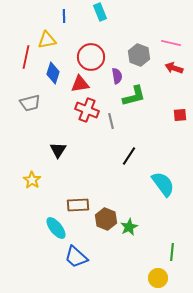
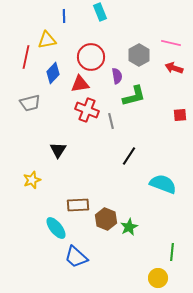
gray hexagon: rotated 10 degrees clockwise
blue diamond: rotated 25 degrees clockwise
yellow star: rotated 18 degrees clockwise
cyan semicircle: rotated 32 degrees counterclockwise
